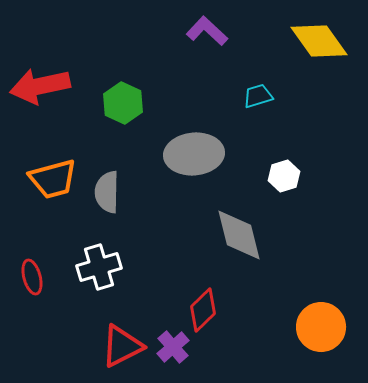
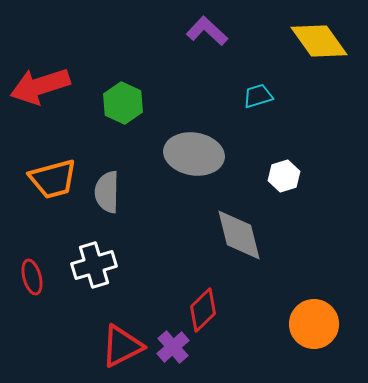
red arrow: rotated 6 degrees counterclockwise
gray ellipse: rotated 14 degrees clockwise
white cross: moved 5 px left, 2 px up
orange circle: moved 7 px left, 3 px up
